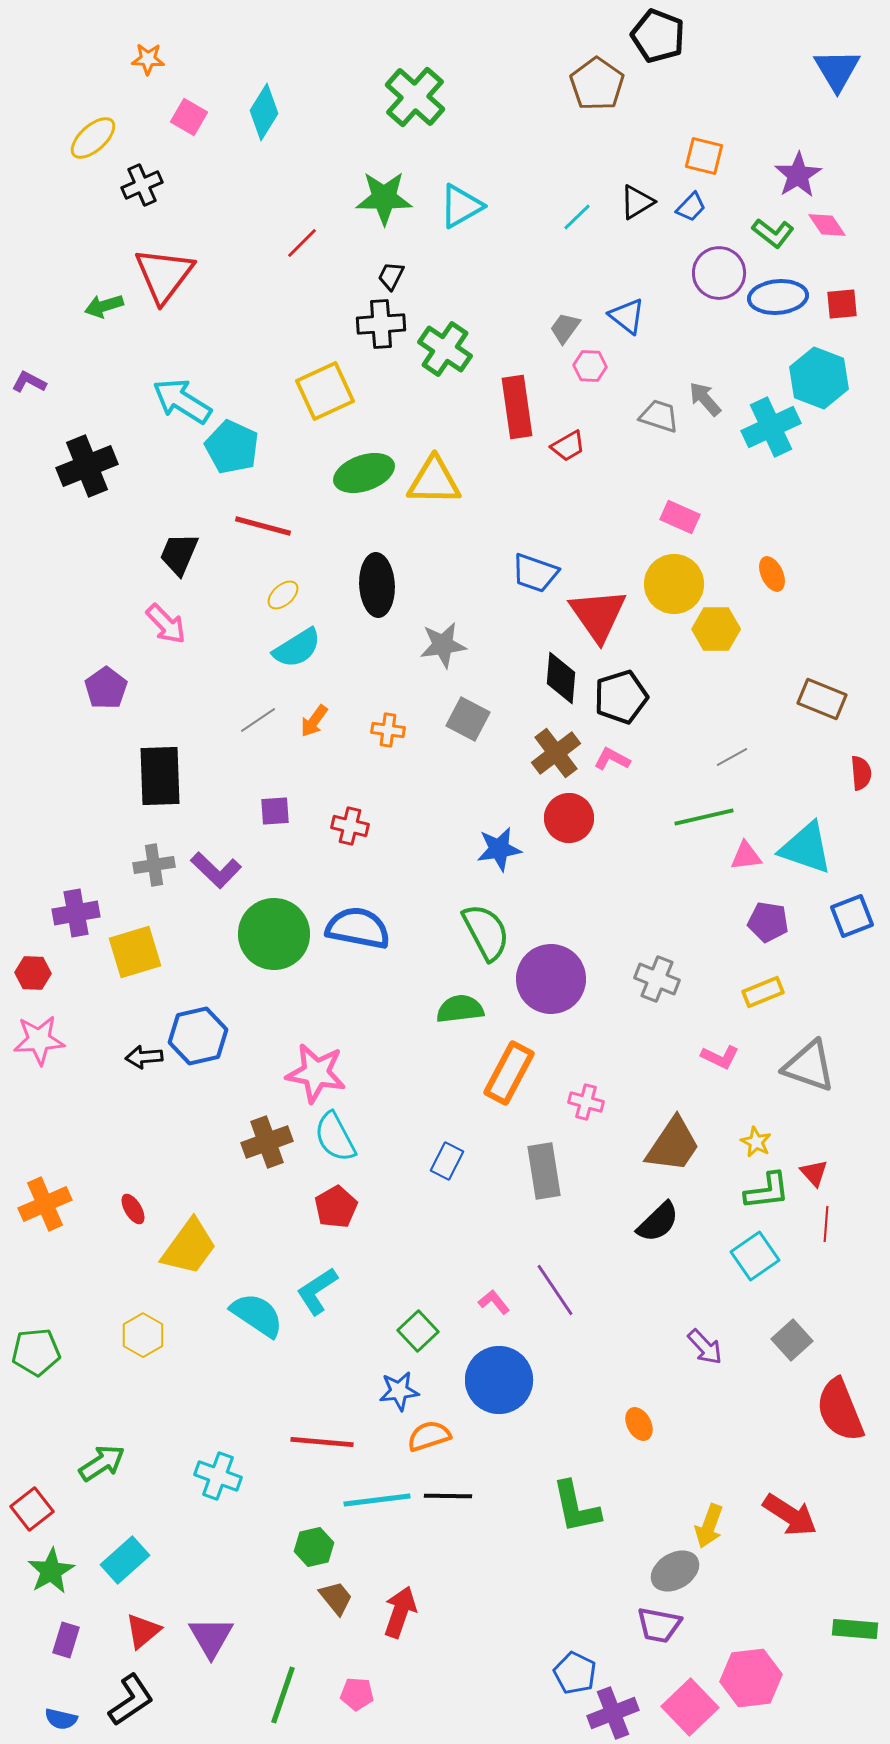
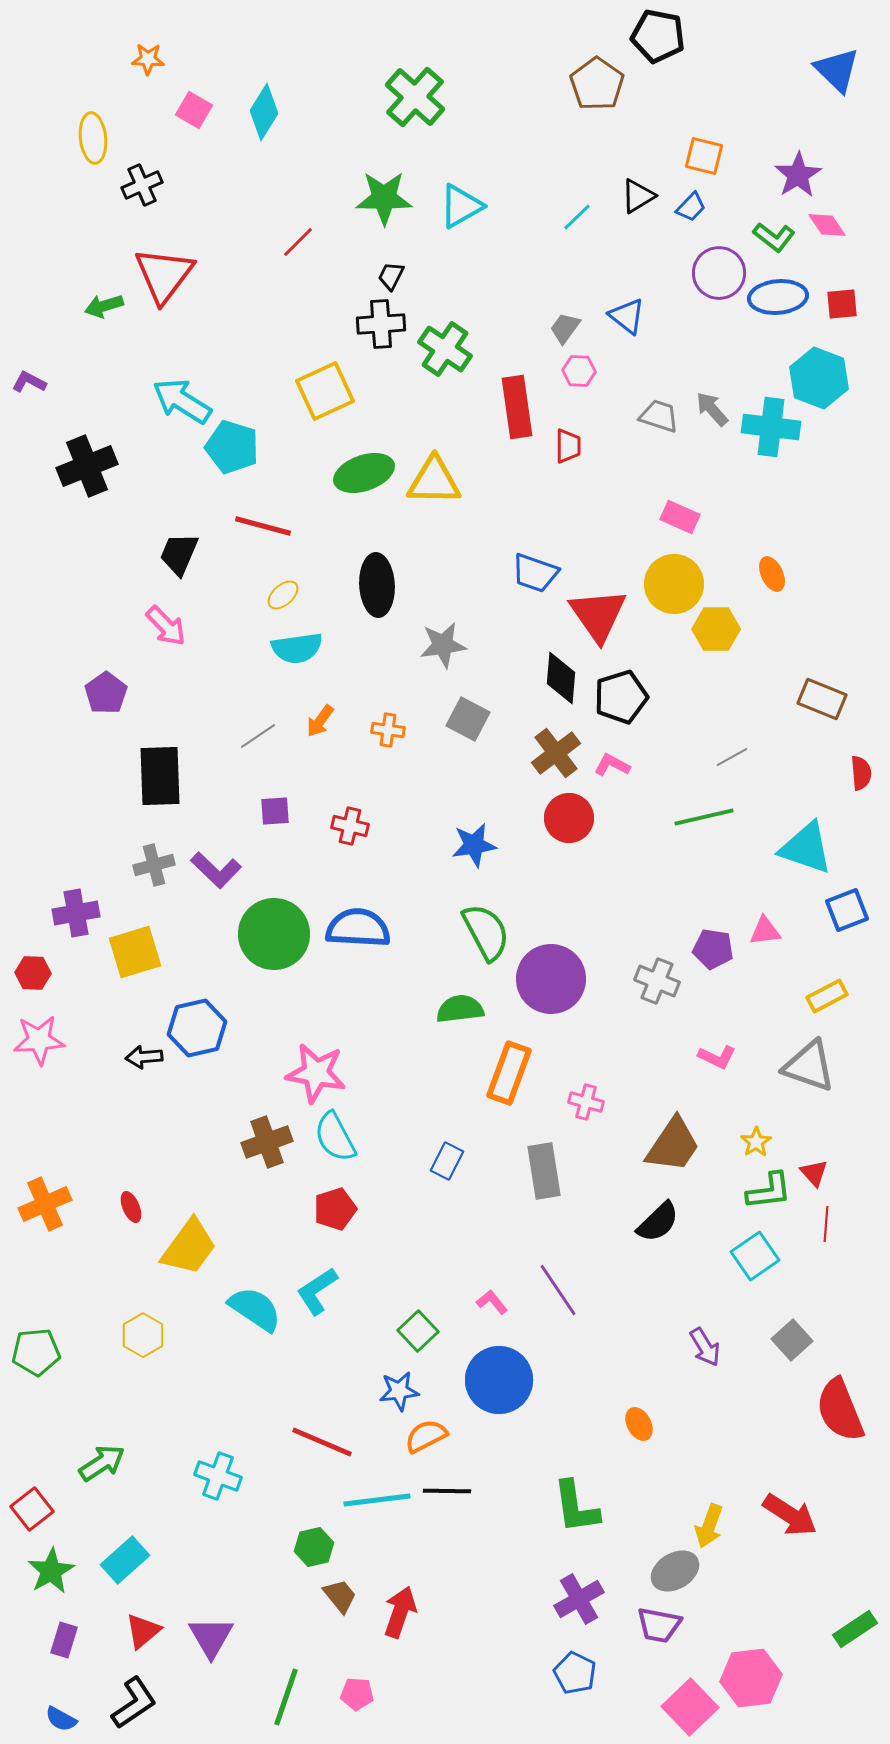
black pentagon at (658, 36): rotated 10 degrees counterclockwise
blue triangle at (837, 70): rotated 15 degrees counterclockwise
pink square at (189, 117): moved 5 px right, 7 px up
yellow ellipse at (93, 138): rotated 54 degrees counterclockwise
black triangle at (637, 202): moved 1 px right, 6 px up
green L-shape at (773, 233): moved 1 px right, 4 px down
red line at (302, 243): moved 4 px left, 1 px up
pink hexagon at (590, 366): moved 11 px left, 5 px down
gray arrow at (705, 399): moved 7 px right, 10 px down
cyan cross at (771, 427): rotated 32 degrees clockwise
red trapezoid at (568, 446): rotated 60 degrees counterclockwise
cyan pentagon at (232, 447): rotated 8 degrees counterclockwise
pink arrow at (166, 624): moved 2 px down
cyan semicircle at (297, 648): rotated 24 degrees clockwise
purple pentagon at (106, 688): moved 5 px down
gray line at (258, 720): moved 16 px down
orange arrow at (314, 721): moved 6 px right
pink L-shape at (612, 759): moved 6 px down
blue star at (499, 849): moved 25 px left, 4 px up
pink triangle at (746, 856): moved 19 px right, 75 px down
gray cross at (154, 865): rotated 6 degrees counterclockwise
blue square at (852, 916): moved 5 px left, 6 px up
purple pentagon at (768, 922): moved 55 px left, 27 px down
blue semicircle at (358, 928): rotated 8 degrees counterclockwise
gray cross at (657, 979): moved 2 px down
yellow rectangle at (763, 992): moved 64 px right, 4 px down; rotated 6 degrees counterclockwise
blue hexagon at (198, 1036): moved 1 px left, 8 px up
pink L-shape at (720, 1057): moved 3 px left
orange rectangle at (509, 1073): rotated 8 degrees counterclockwise
yellow star at (756, 1142): rotated 12 degrees clockwise
green L-shape at (767, 1191): moved 2 px right
red pentagon at (336, 1207): moved 1 px left, 2 px down; rotated 12 degrees clockwise
red ellipse at (133, 1209): moved 2 px left, 2 px up; rotated 8 degrees clockwise
purple line at (555, 1290): moved 3 px right
pink L-shape at (494, 1302): moved 2 px left
cyan semicircle at (257, 1315): moved 2 px left, 6 px up
purple arrow at (705, 1347): rotated 12 degrees clockwise
orange semicircle at (429, 1436): moved 3 px left; rotated 9 degrees counterclockwise
red line at (322, 1442): rotated 18 degrees clockwise
black line at (448, 1496): moved 1 px left, 5 px up
green L-shape at (576, 1507): rotated 4 degrees clockwise
brown trapezoid at (336, 1598): moved 4 px right, 2 px up
green rectangle at (855, 1629): rotated 39 degrees counterclockwise
purple rectangle at (66, 1640): moved 2 px left
green line at (283, 1695): moved 3 px right, 2 px down
black L-shape at (131, 1700): moved 3 px right, 3 px down
purple cross at (613, 1713): moved 34 px left, 114 px up; rotated 9 degrees counterclockwise
blue semicircle at (61, 1719): rotated 16 degrees clockwise
